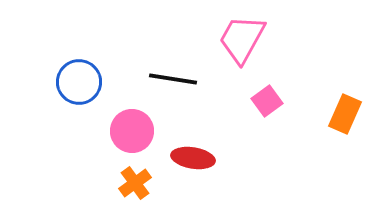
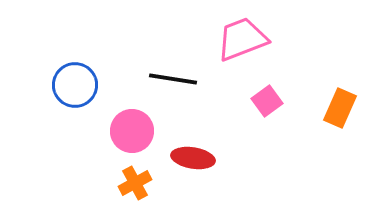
pink trapezoid: rotated 40 degrees clockwise
blue circle: moved 4 px left, 3 px down
orange rectangle: moved 5 px left, 6 px up
orange cross: rotated 8 degrees clockwise
